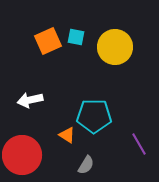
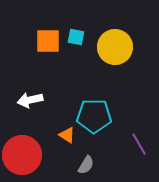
orange square: rotated 24 degrees clockwise
